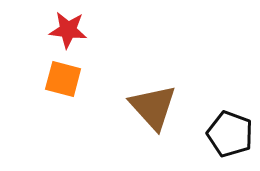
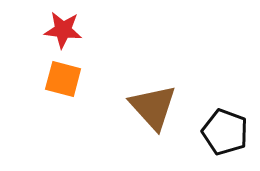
red star: moved 5 px left
black pentagon: moved 5 px left, 2 px up
